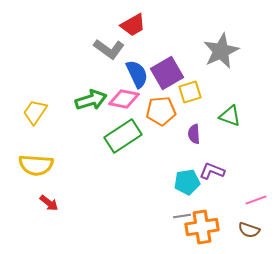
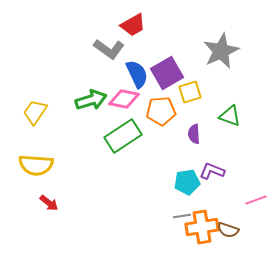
brown semicircle: moved 21 px left
